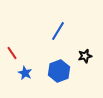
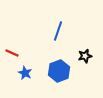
blue line: rotated 12 degrees counterclockwise
red line: rotated 32 degrees counterclockwise
